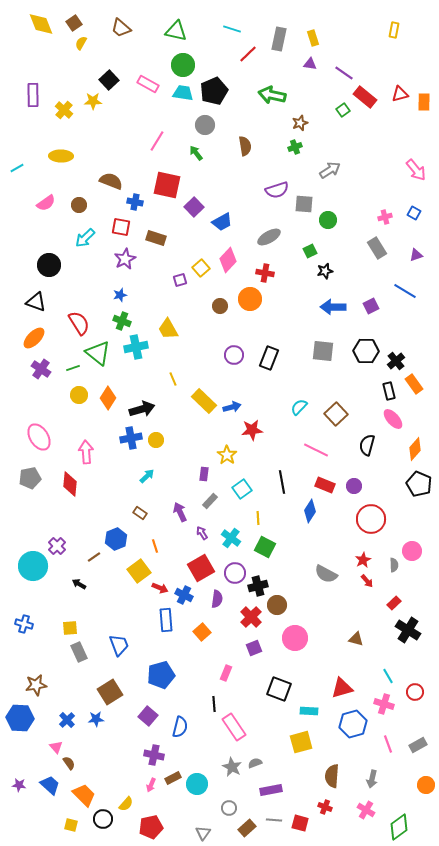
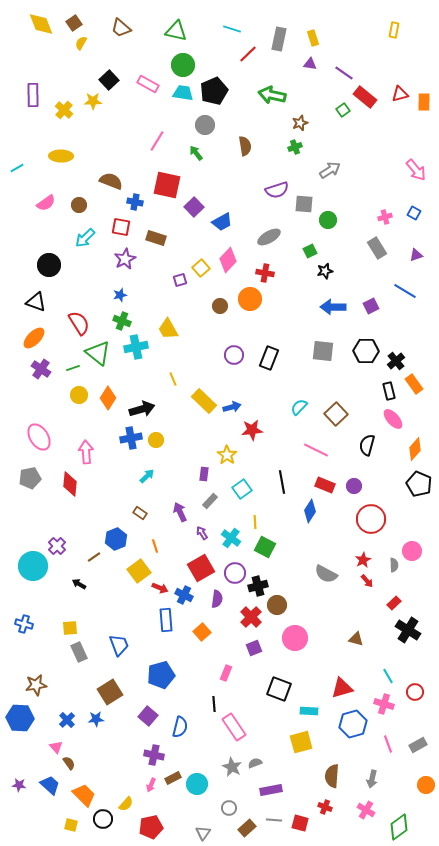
yellow line at (258, 518): moved 3 px left, 4 px down
